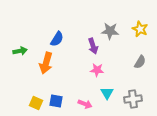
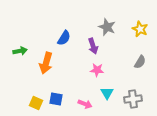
gray star: moved 3 px left, 4 px up; rotated 18 degrees clockwise
blue semicircle: moved 7 px right, 1 px up
blue square: moved 2 px up
